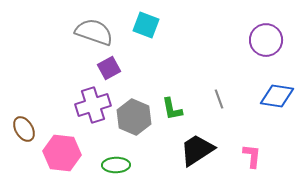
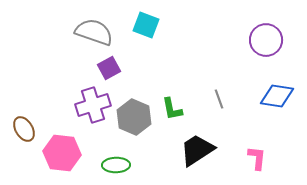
pink L-shape: moved 5 px right, 2 px down
